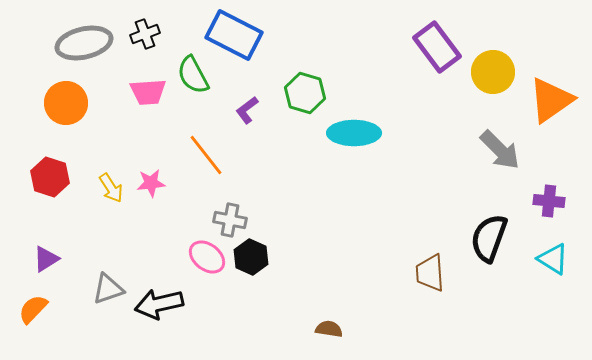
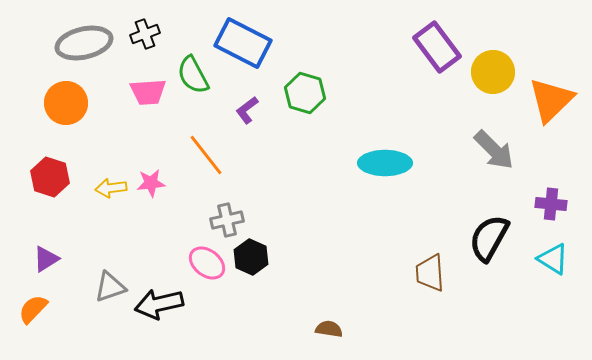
blue rectangle: moved 9 px right, 8 px down
orange triangle: rotated 9 degrees counterclockwise
cyan ellipse: moved 31 px right, 30 px down
gray arrow: moved 6 px left
yellow arrow: rotated 116 degrees clockwise
purple cross: moved 2 px right, 3 px down
gray cross: moved 3 px left; rotated 24 degrees counterclockwise
black semicircle: rotated 9 degrees clockwise
pink ellipse: moved 6 px down
gray triangle: moved 2 px right, 2 px up
